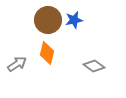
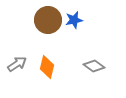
orange diamond: moved 14 px down
